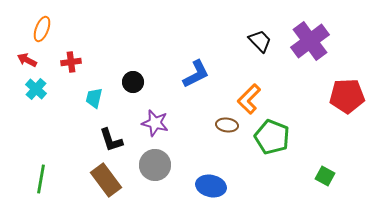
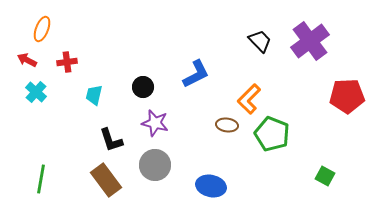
red cross: moved 4 px left
black circle: moved 10 px right, 5 px down
cyan cross: moved 3 px down
cyan trapezoid: moved 3 px up
green pentagon: moved 3 px up
